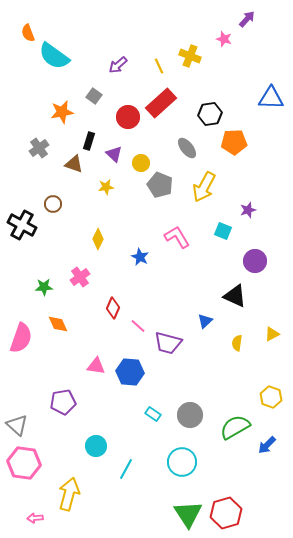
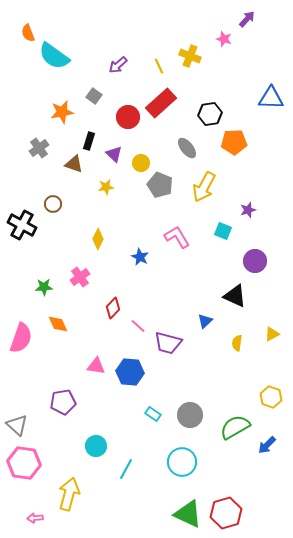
red diamond at (113, 308): rotated 20 degrees clockwise
green triangle at (188, 514): rotated 32 degrees counterclockwise
